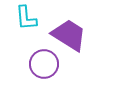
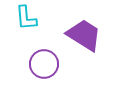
purple trapezoid: moved 15 px right
